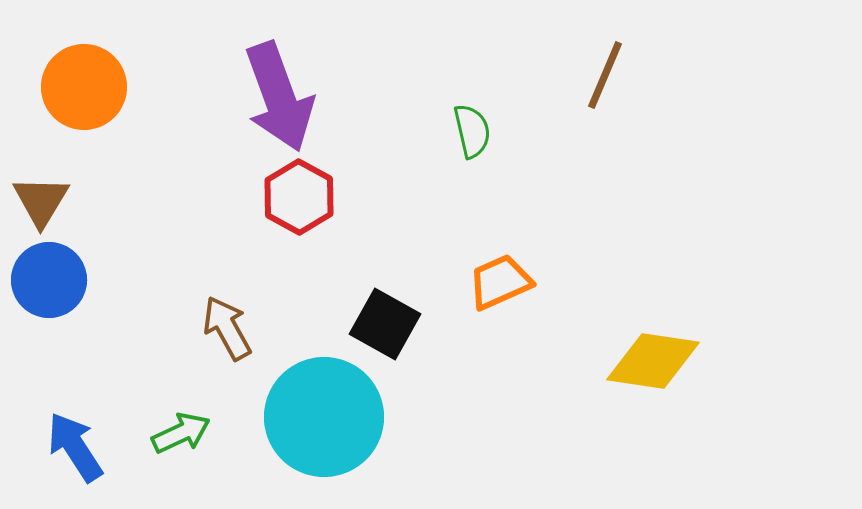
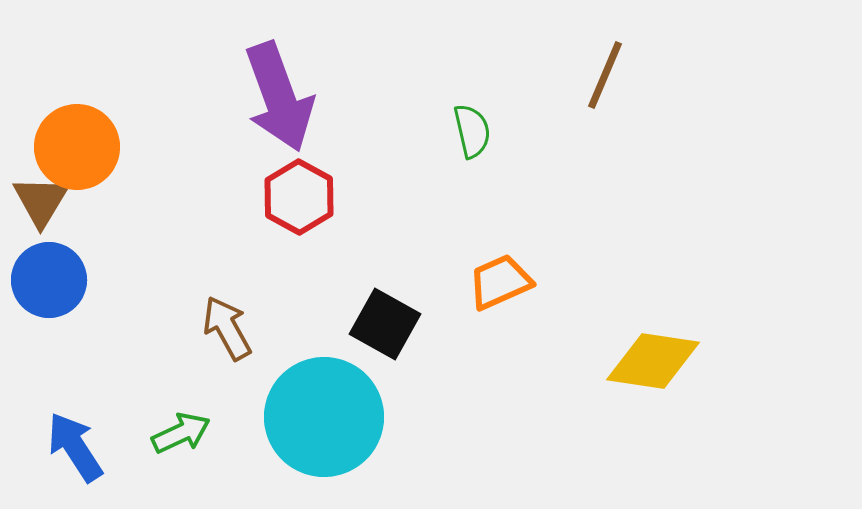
orange circle: moved 7 px left, 60 px down
